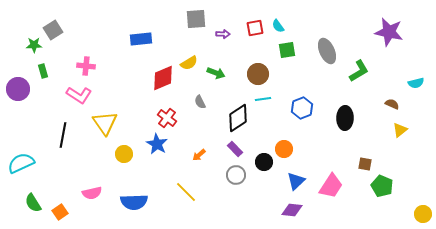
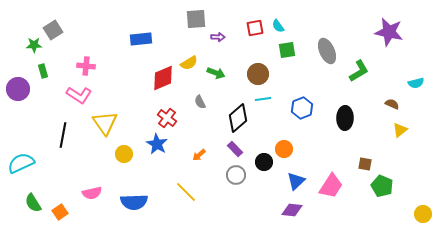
purple arrow at (223, 34): moved 5 px left, 3 px down
black diamond at (238, 118): rotated 8 degrees counterclockwise
